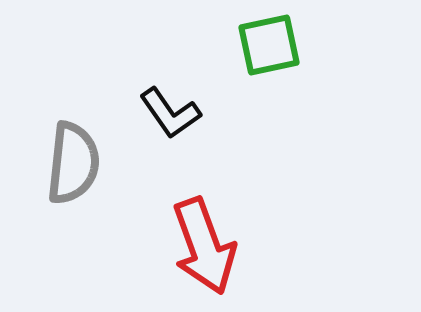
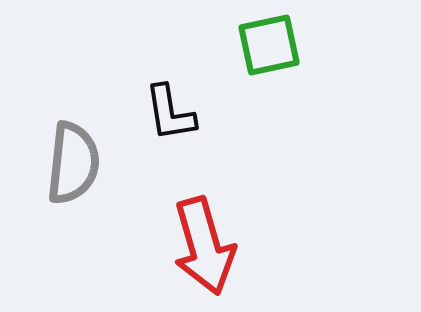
black L-shape: rotated 26 degrees clockwise
red arrow: rotated 4 degrees clockwise
